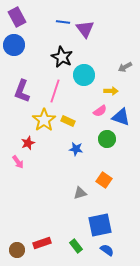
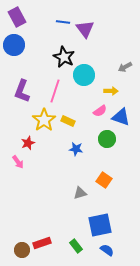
black star: moved 2 px right
brown circle: moved 5 px right
